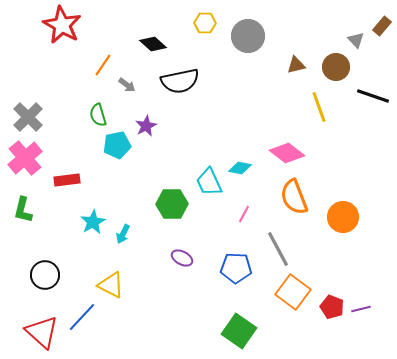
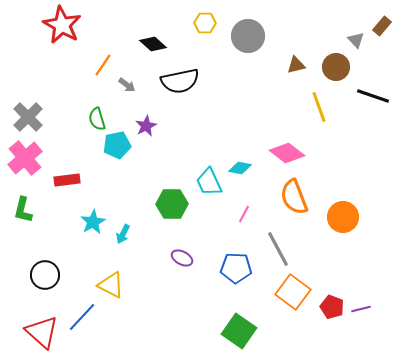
green semicircle: moved 1 px left, 4 px down
